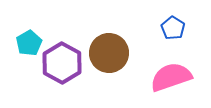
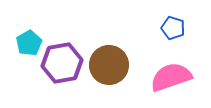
blue pentagon: rotated 15 degrees counterclockwise
brown circle: moved 12 px down
purple hexagon: rotated 21 degrees clockwise
